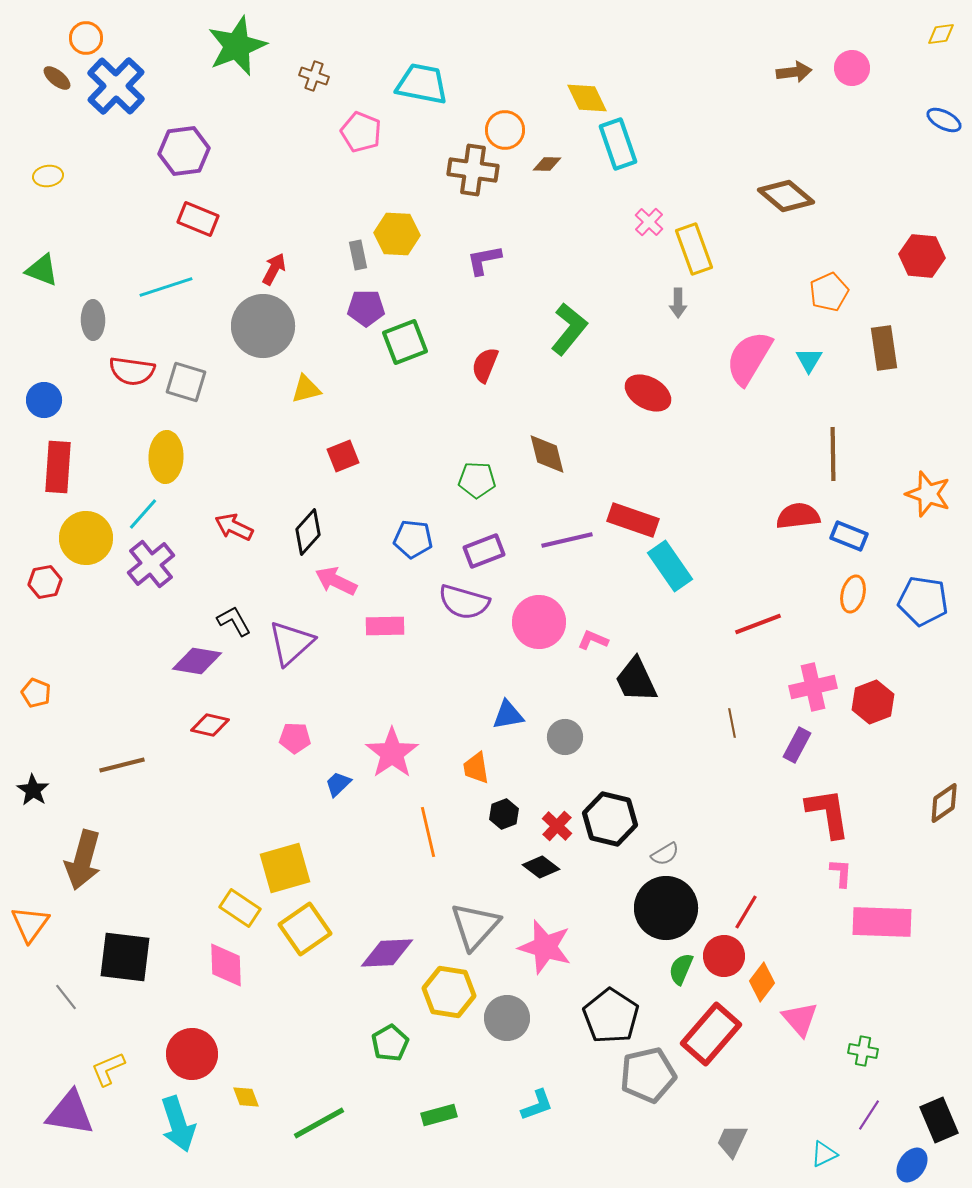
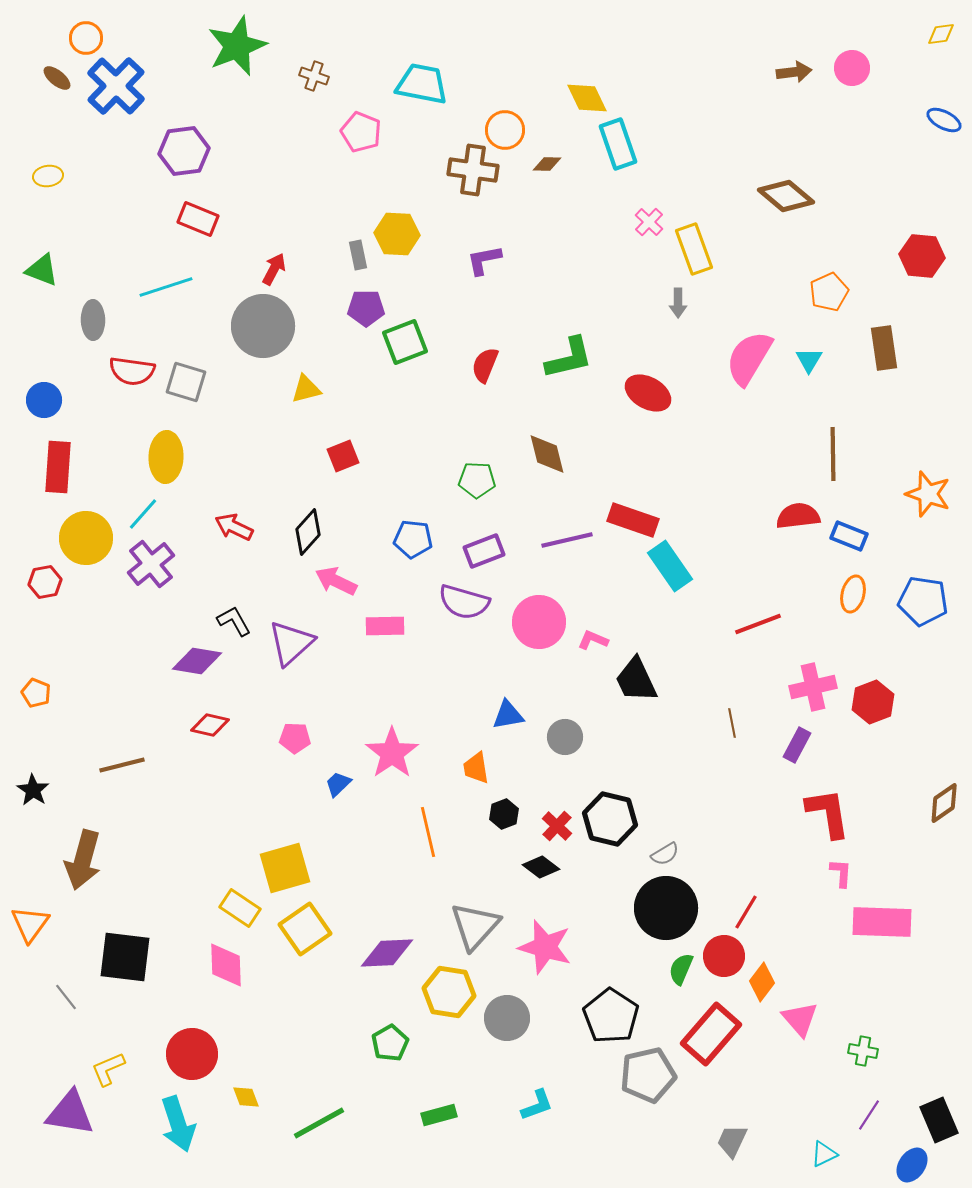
green L-shape at (569, 329): moved 29 px down; rotated 38 degrees clockwise
